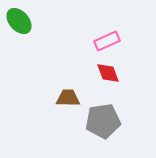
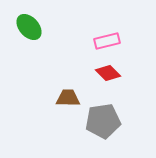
green ellipse: moved 10 px right, 6 px down
pink rectangle: rotated 10 degrees clockwise
red diamond: rotated 25 degrees counterclockwise
